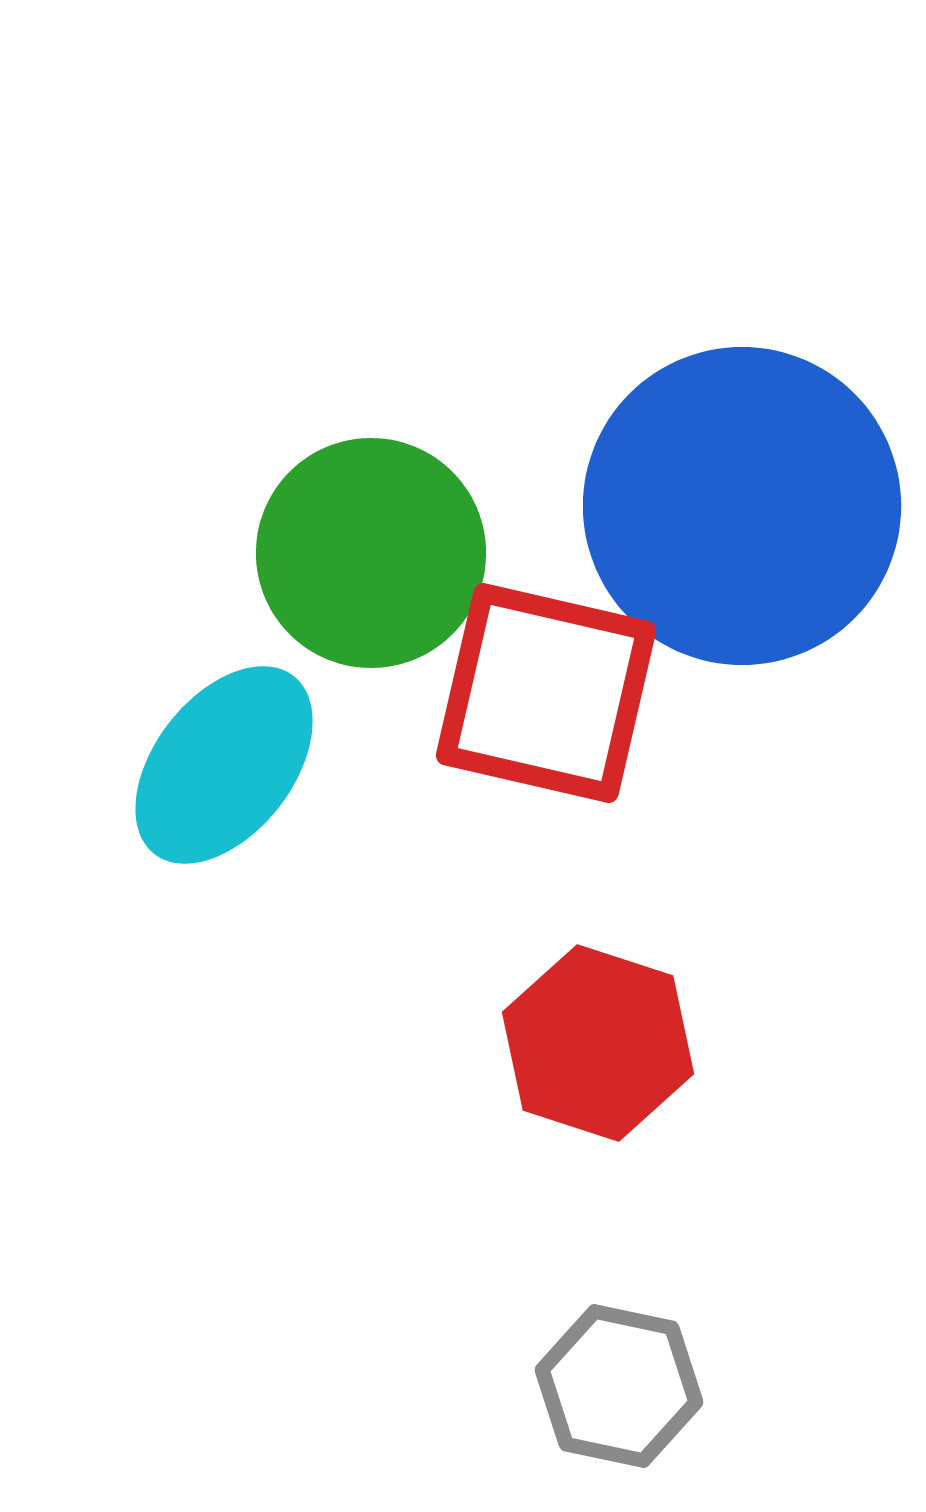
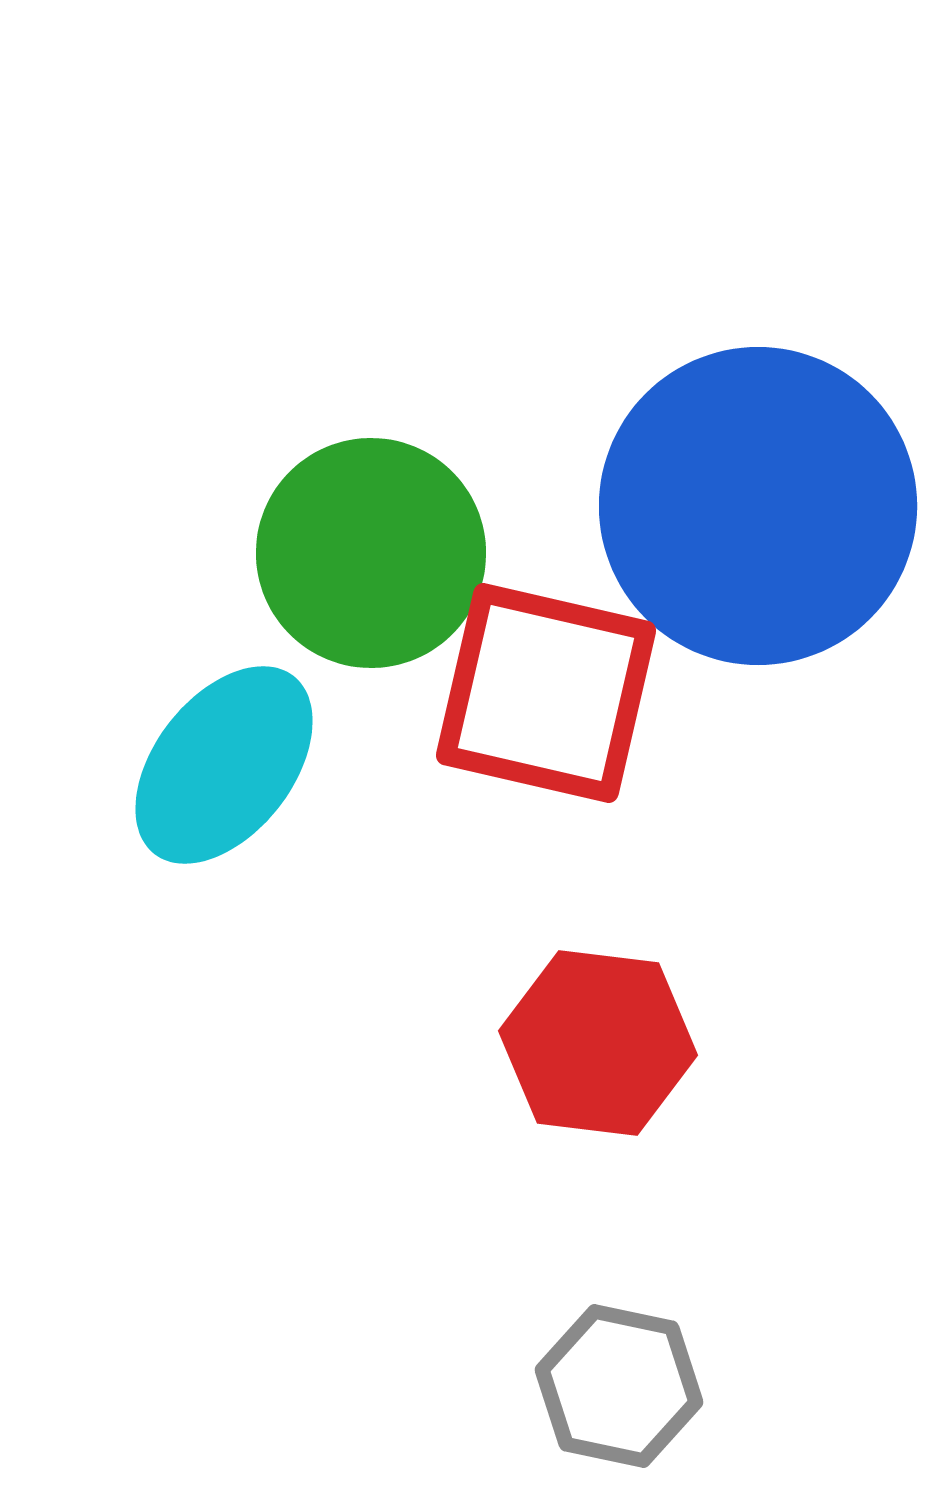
blue circle: moved 16 px right
red hexagon: rotated 11 degrees counterclockwise
